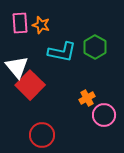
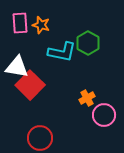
green hexagon: moved 7 px left, 4 px up
white triangle: rotated 40 degrees counterclockwise
red circle: moved 2 px left, 3 px down
